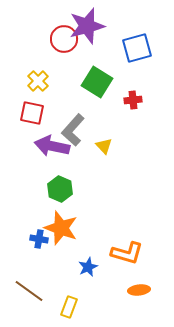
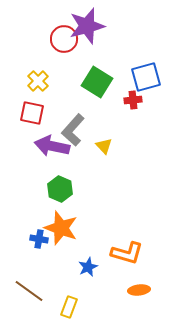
blue square: moved 9 px right, 29 px down
